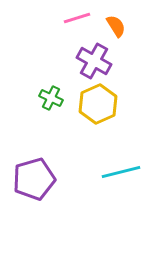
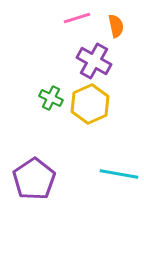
orange semicircle: rotated 20 degrees clockwise
yellow hexagon: moved 8 px left
cyan line: moved 2 px left, 2 px down; rotated 24 degrees clockwise
purple pentagon: rotated 18 degrees counterclockwise
